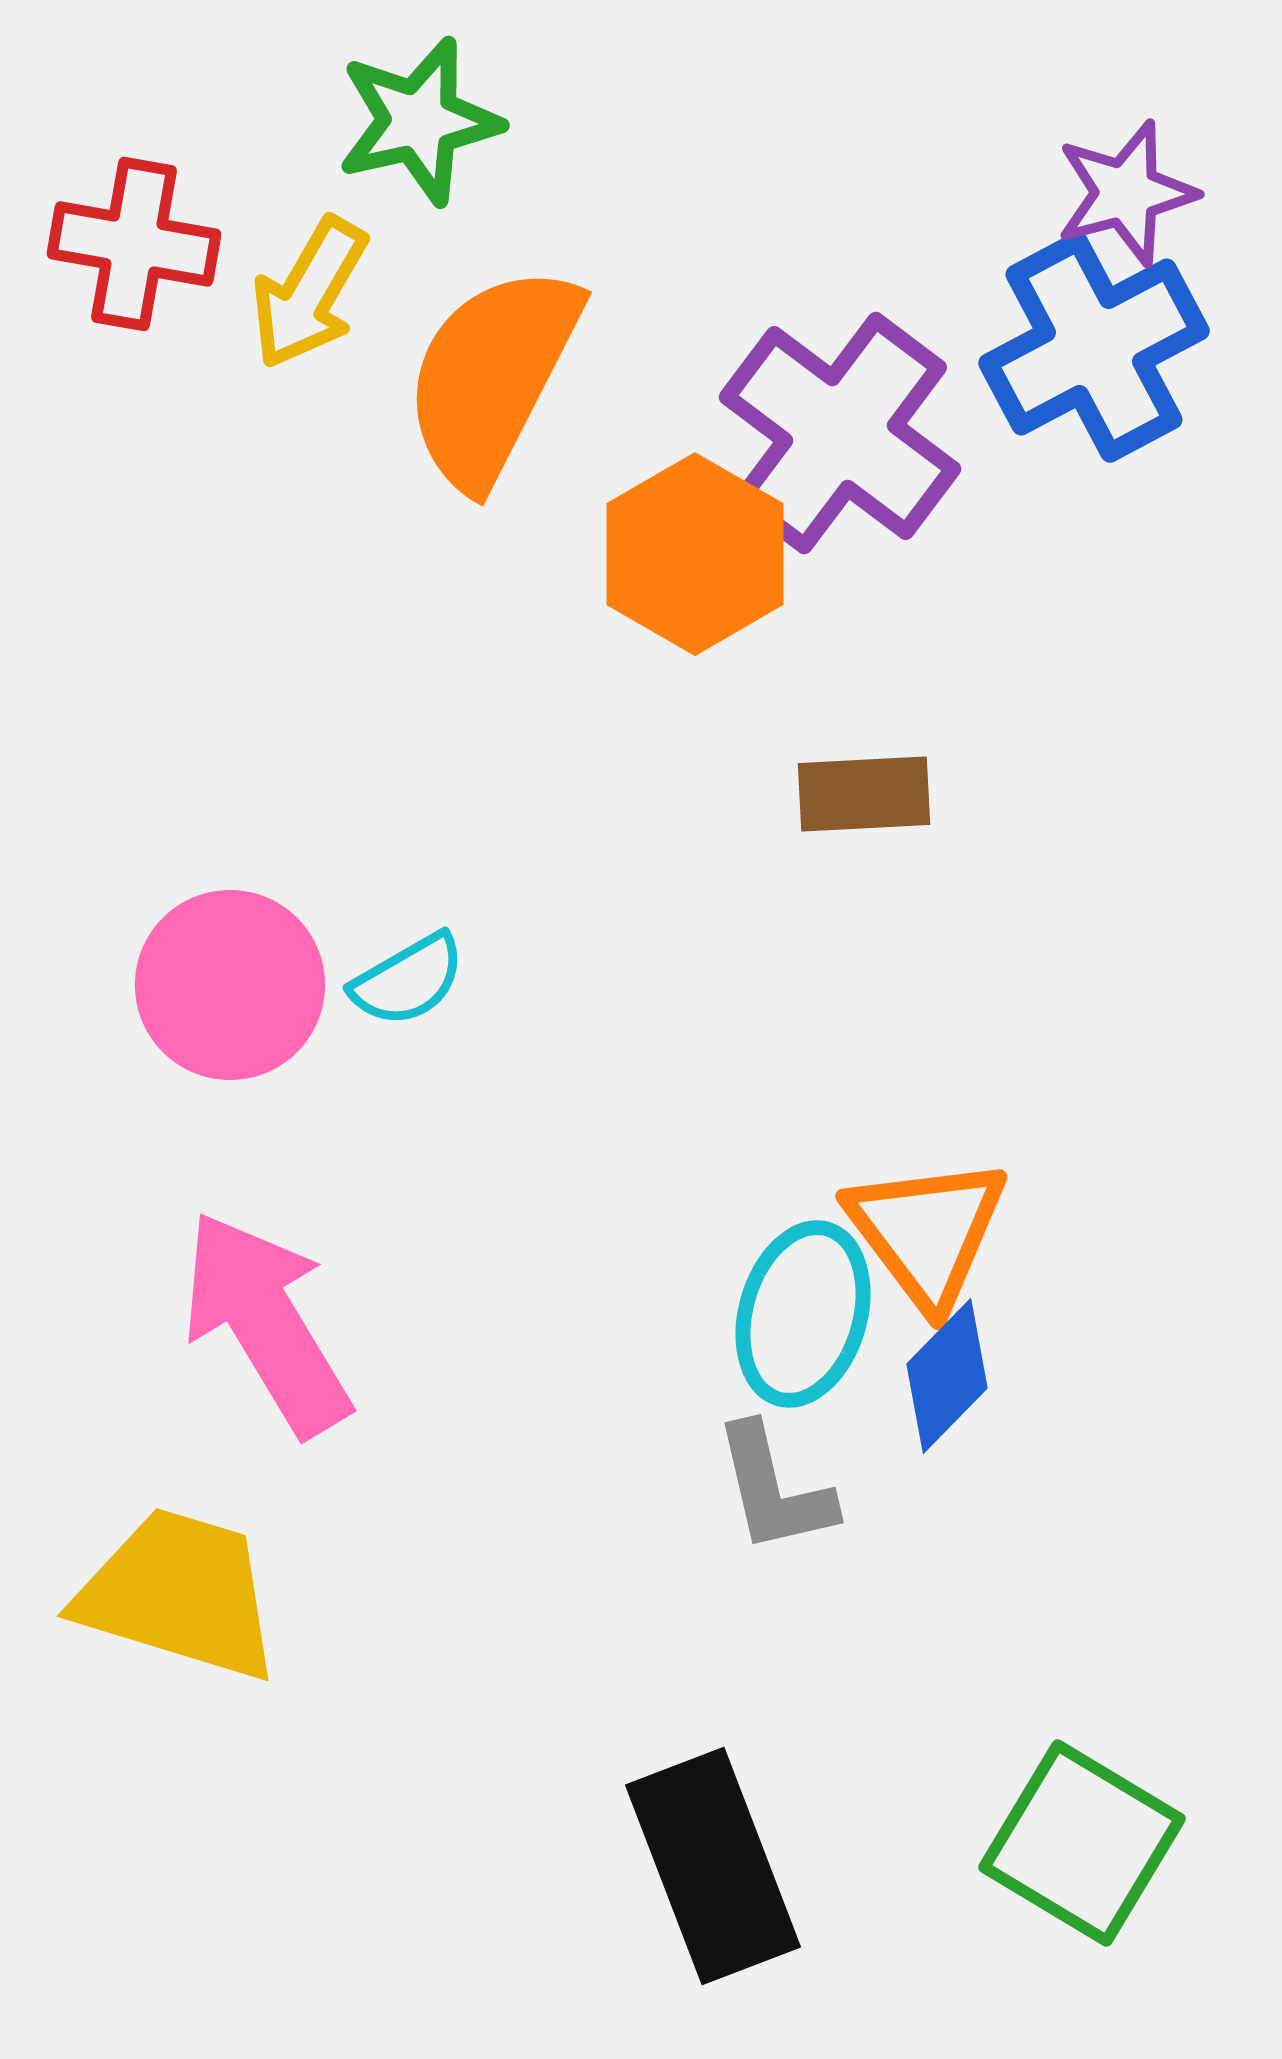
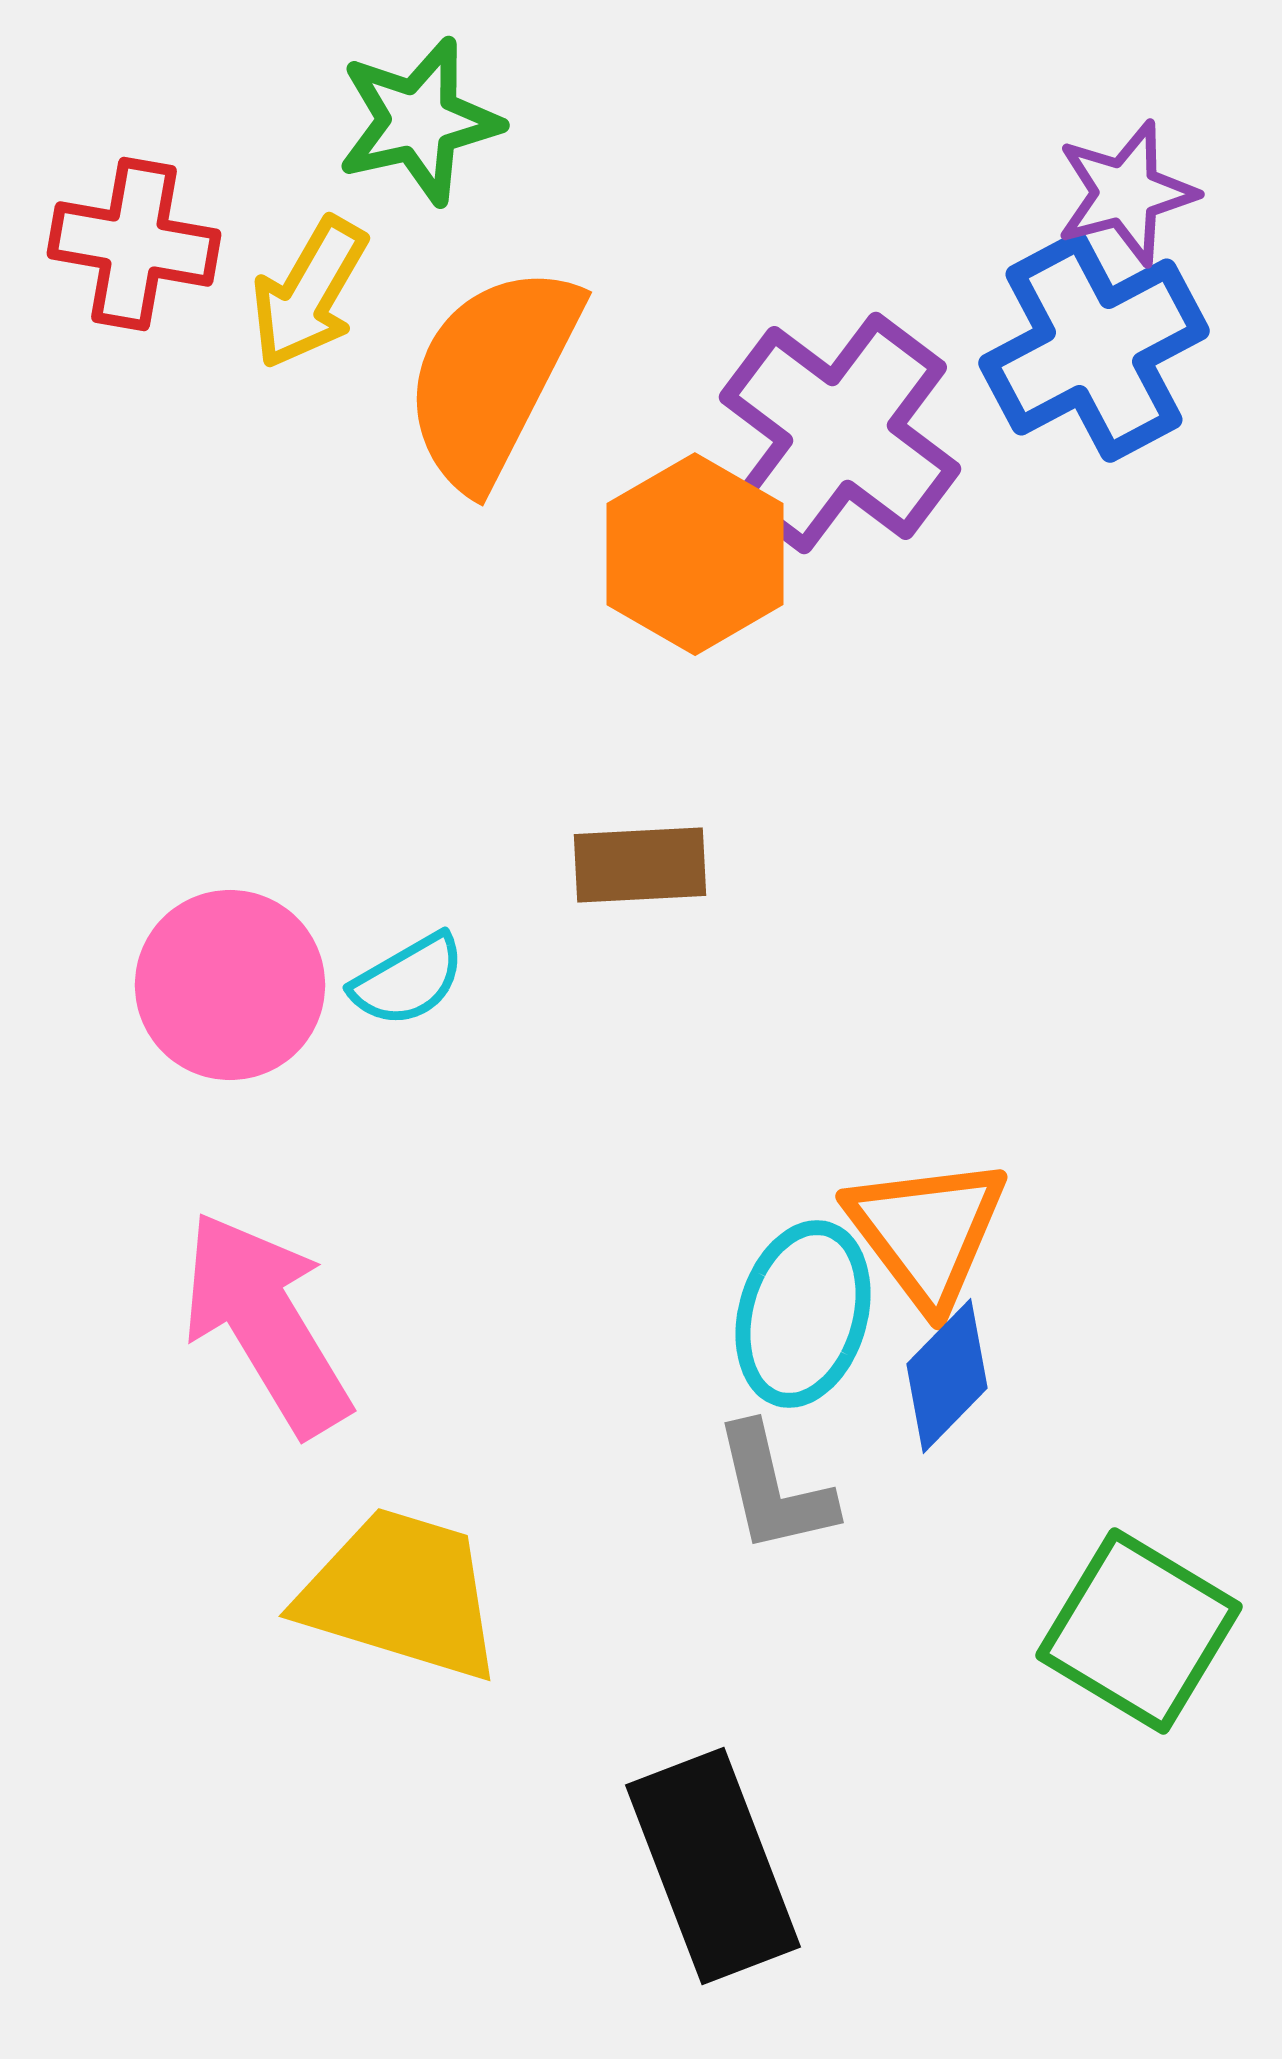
brown rectangle: moved 224 px left, 71 px down
yellow trapezoid: moved 222 px right
green square: moved 57 px right, 212 px up
